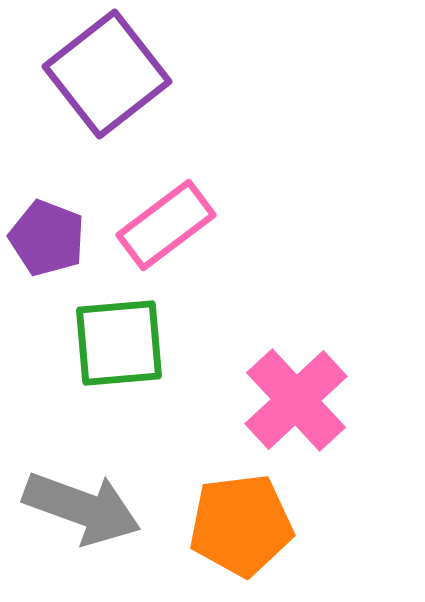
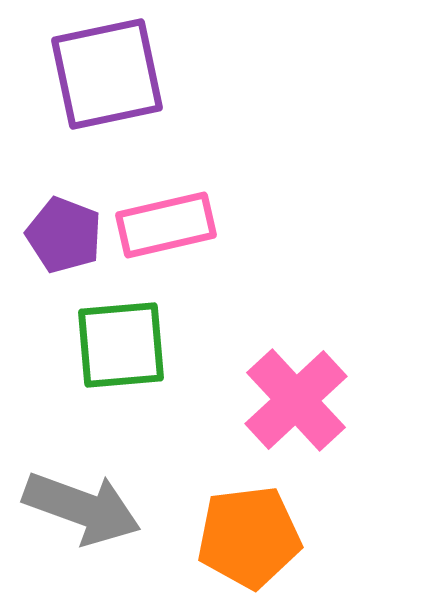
purple square: rotated 26 degrees clockwise
pink rectangle: rotated 24 degrees clockwise
purple pentagon: moved 17 px right, 3 px up
green square: moved 2 px right, 2 px down
orange pentagon: moved 8 px right, 12 px down
